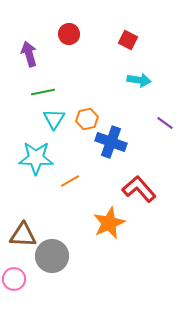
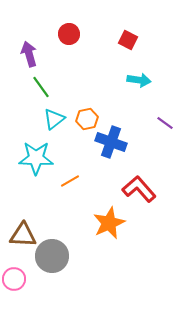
green line: moved 2 px left, 5 px up; rotated 65 degrees clockwise
cyan triangle: rotated 20 degrees clockwise
